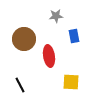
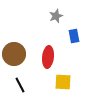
gray star: rotated 16 degrees counterclockwise
brown circle: moved 10 px left, 15 px down
red ellipse: moved 1 px left, 1 px down; rotated 15 degrees clockwise
yellow square: moved 8 px left
